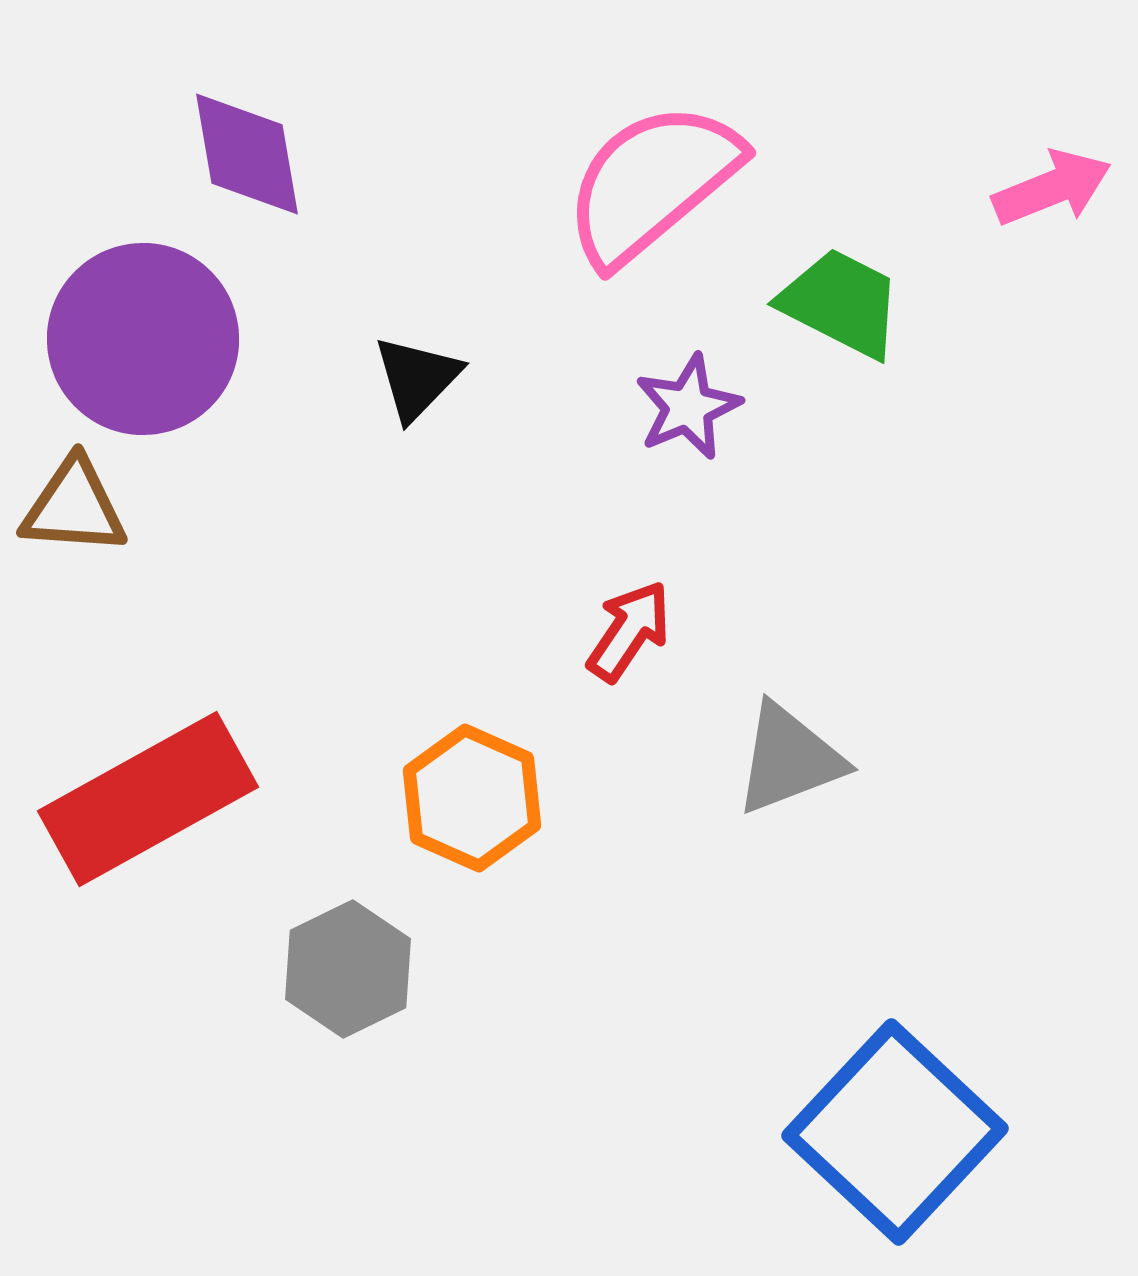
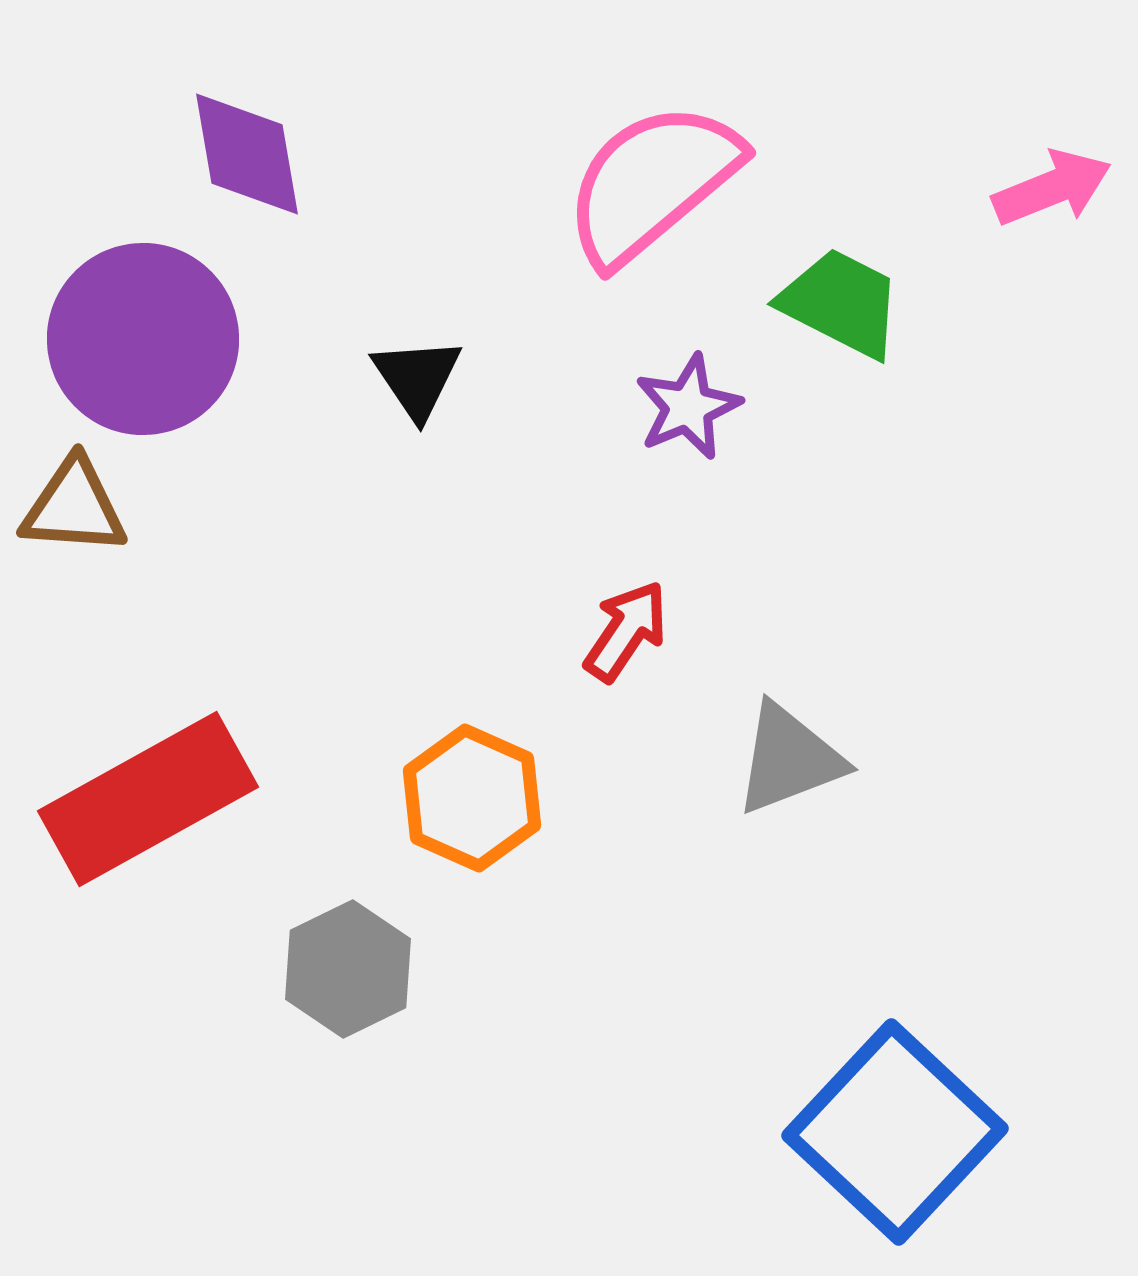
black triangle: rotated 18 degrees counterclockwise
red arrow: moved 3 px left
